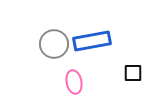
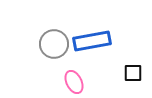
pink ellipse: rotated 15 degrees counterclockwise
